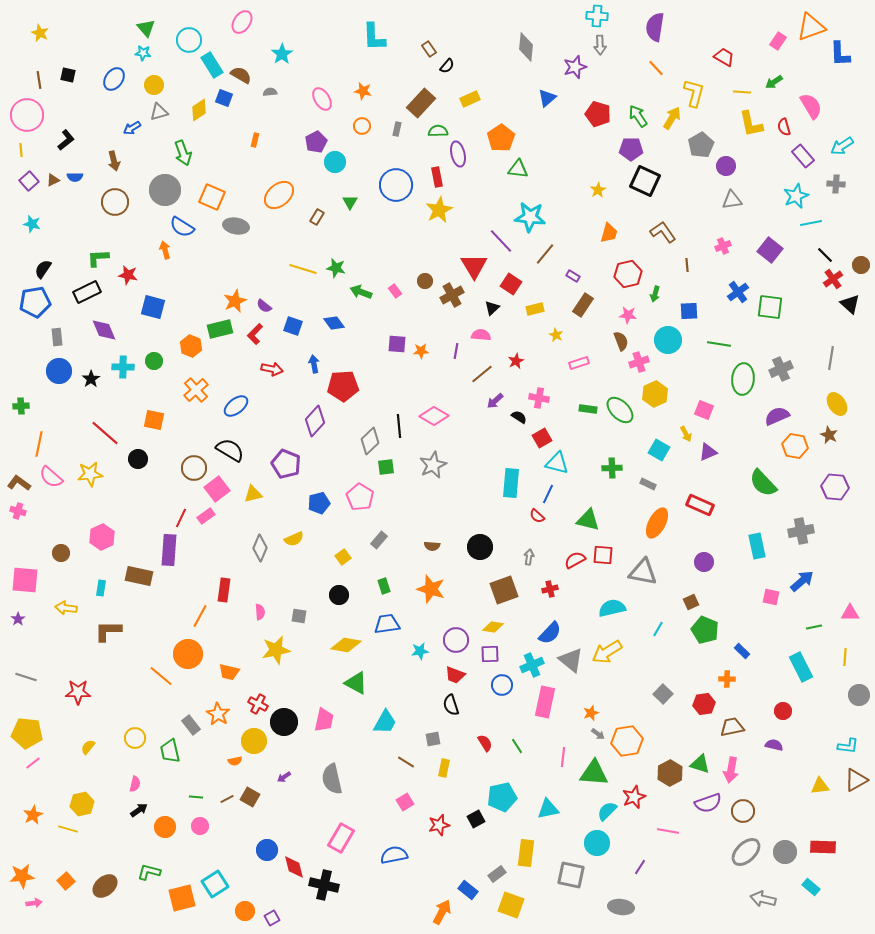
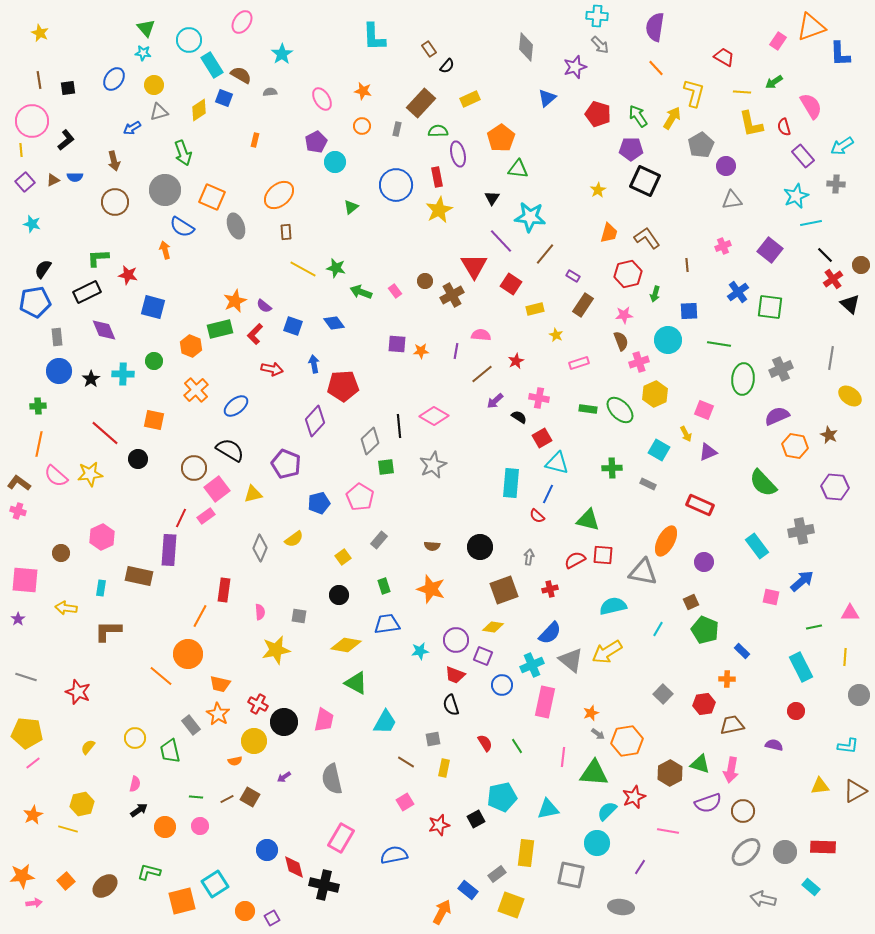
gray arrow at (600, 45): rotated 42 degrees counterclockwise
black square at (68, 75): moved 13 px down; rotated 21 degrees counterclockwise
pink circle at (27, 115): moved 5 px right, 6 px down
purple square at (29, 181): moved 4 px left, 1 px down
green triangle at (350, 202): moved 1 px right, 5 px down; rotated 21 degrees clockwise
brown rectangle at (317, 217): moved 31 px left, 15 px down; rotated 35 degrees counterclockwise
gray ellipse at (236, 226): rotated 60 degrees clockwise
brown L-shape at (663, 232): moved 16 px left, 6 px down
yellow line at (303, 269): rotated 12 degrees clockwise
black triangle at (492, 308): moved 110 px up; rotated 14 degrees counterclockwise
pink star at (628, 315): moved 4 px left; rotated 12 degrees counterclockwise
cyan cross at (123, 367): moved 7 px down
yellow ellipse at (837, 404): moved 13 px right, 8 px up; rotated 20 degrees counterclockwise
green cross at (21, 406): moved 17 px right
pink semicircle at (51, 477): moved 5 px right, 1 px up
orange ellipse at (657, 523): moved 9 px right, 18 px down
yellow semicircle at (294, 539): rotated 12 degrees counterclockwise
cyan rectangle at (757, 546): rotated 25 degrees counterclockwise
cyan semicircle at (612, 608): moved 1 px right, 2 px up
purple square at (490, 654): moved 7 px left, 2 px down; rotated 24 degrees clockwise
orange trapezoid at (229, 672): moved 9 px left, 12 px down
red star at (78, 692): rotated 20 degrees clockwise
red circle at (783, 711): moved 13 px right
brown trapezoid at (732, 727): moved 2 px up
brown triangle at (856, 780): moved 1 px left, 11 px down
orange square at (182, 898): moved 3 px down
